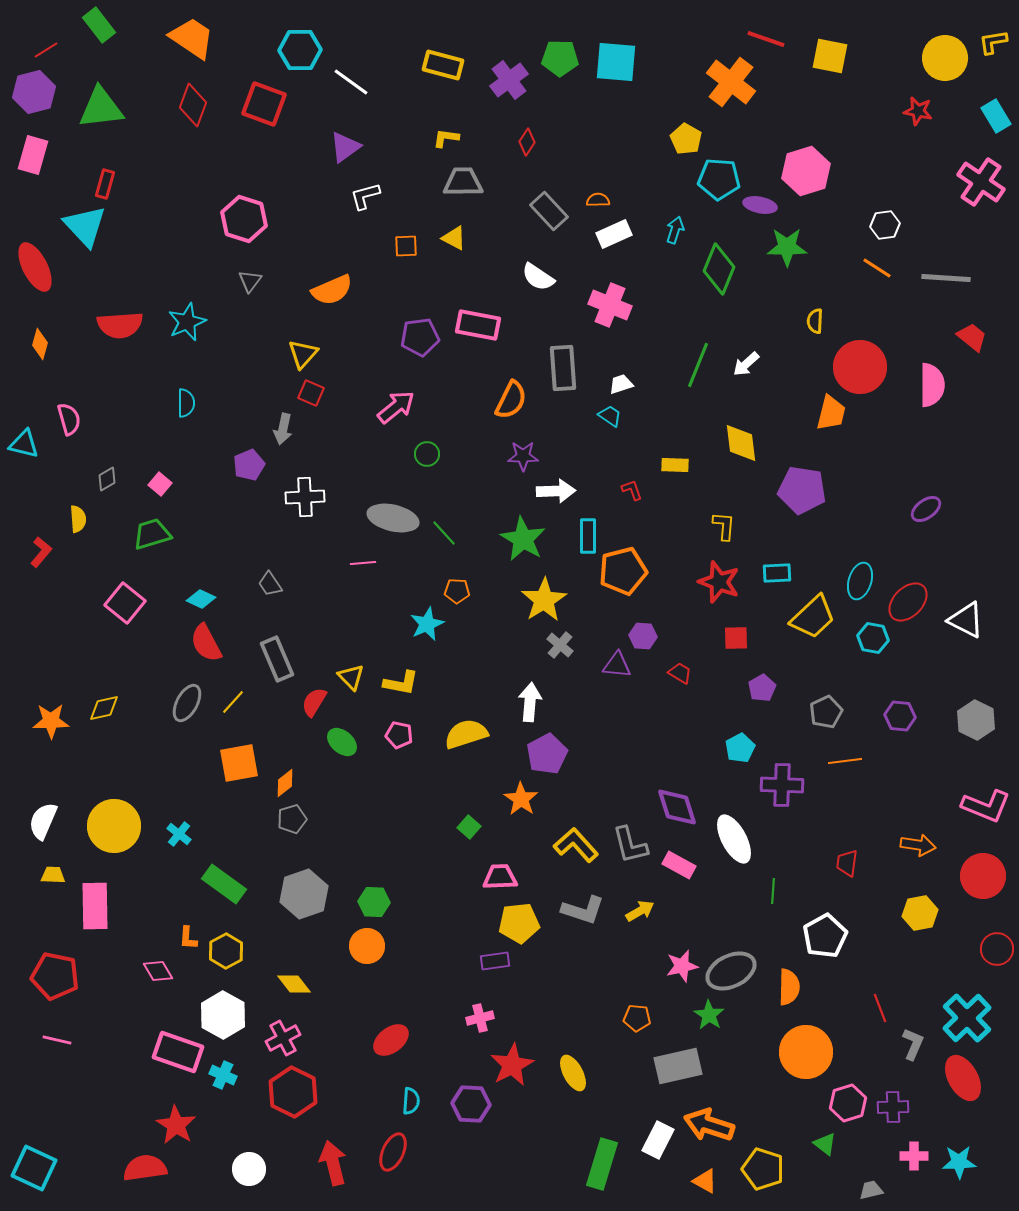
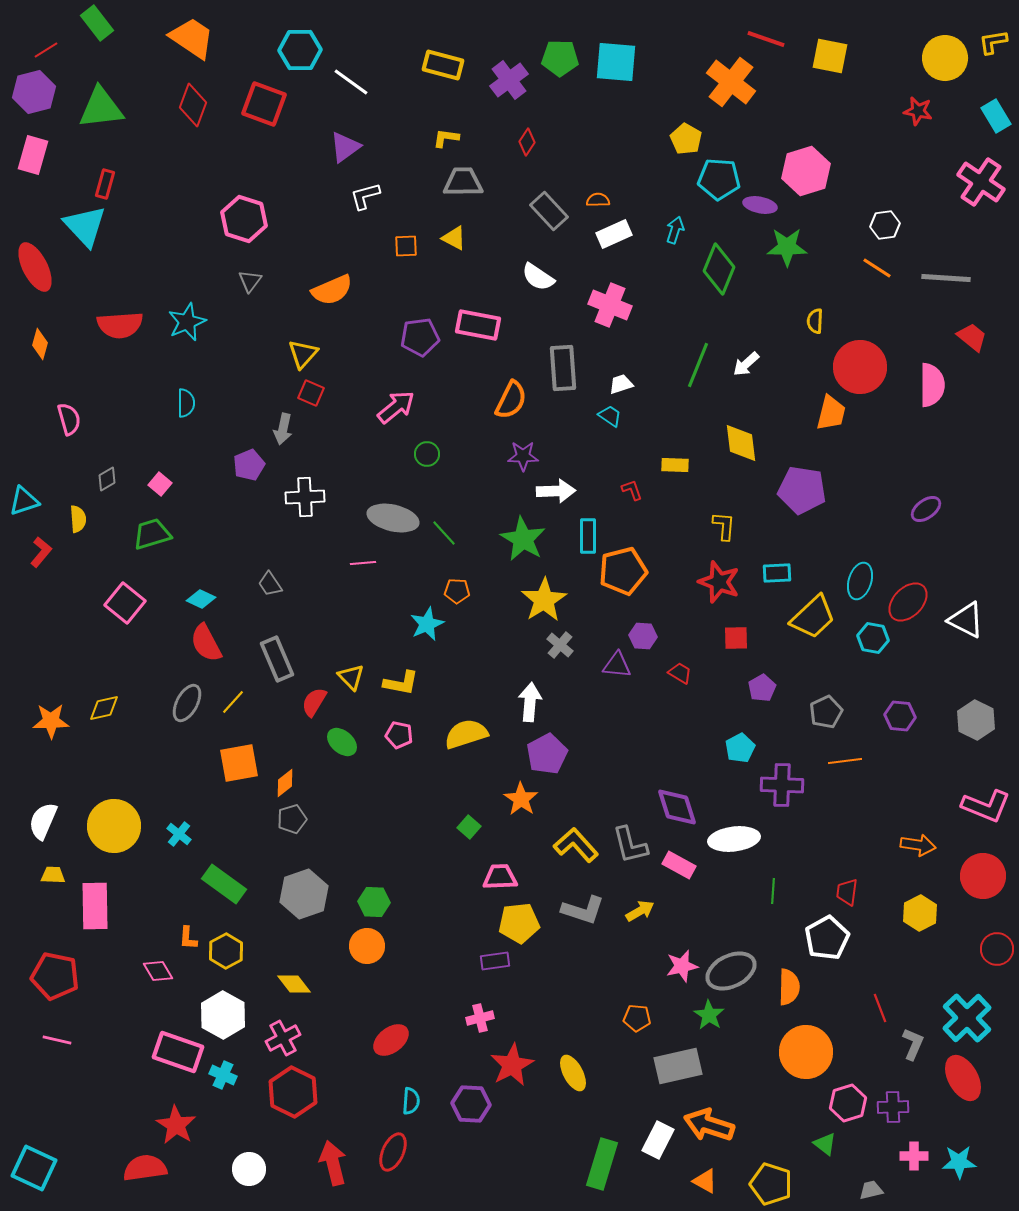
green rectangle at (99, 25): moved 2 px left, 2 px up
cyan triangle at (24, 444): moved 57 px down; rotated 32 degrees counterclockwise
white ellipse at (734, 839): rotated 69 degrees counterclockwise
red trapezoid at (847, 863): moved 29 px down
yellow hexagon at (920, 913): rotated 16 degrees counterclockwise
white pentagon at (825, 936): moved 2 px right, 2 px down
yellow pentagon at (763, 1169): moved 8 px right, 15 px down
